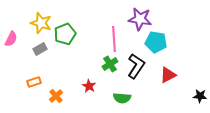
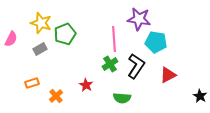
purple star: moved 1 px left
orange rectangle: moved 2 px left, 1 px down
red star: moved 3 px left, 1 px up
black star: rotated 24 degrees clockwise
